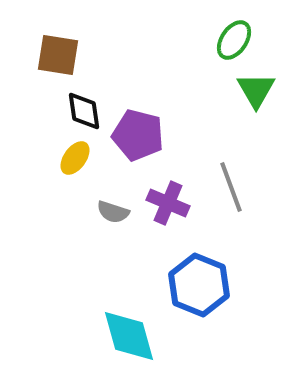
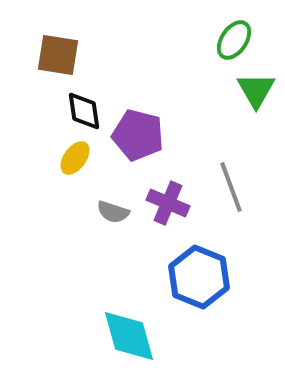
blue hexagon: moved 8 px up
